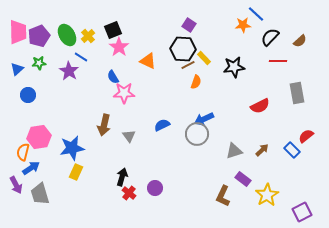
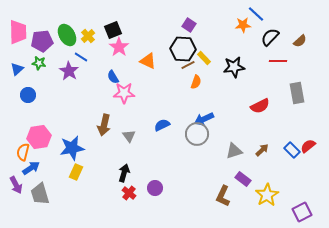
purple pentagon at (39, 36): moved 3 px right, 5 px down; rotated 15 degrees clockwise
green star at (39, 63): rotated 16 degrees clockwise
red semicircle at (306, 136): moved 2 px right, 10 px down
black arrow at (122, 177): moved 2 px right, 4 px up
